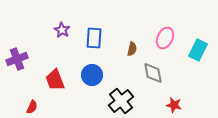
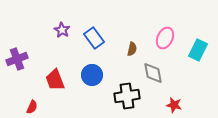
blue rectangle: rotated 40 degrees counterclockwise
black cross: moved 6 px right, 5 px up; rotated 30 degrees clockwise
